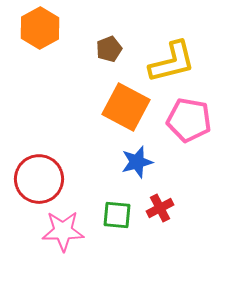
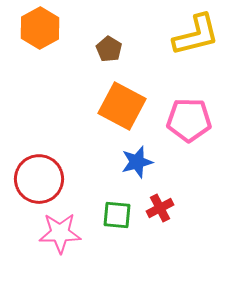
brown pentagon: rotated 20 degrees counterclockwise
yellow L-shape: moved 24 px right, 27 px up
orange square: moved 4 px left, 1 px up
pink pentagon: rotated 9 degrees counterclockwise
pink star: moved 3 px left, 2 px down
